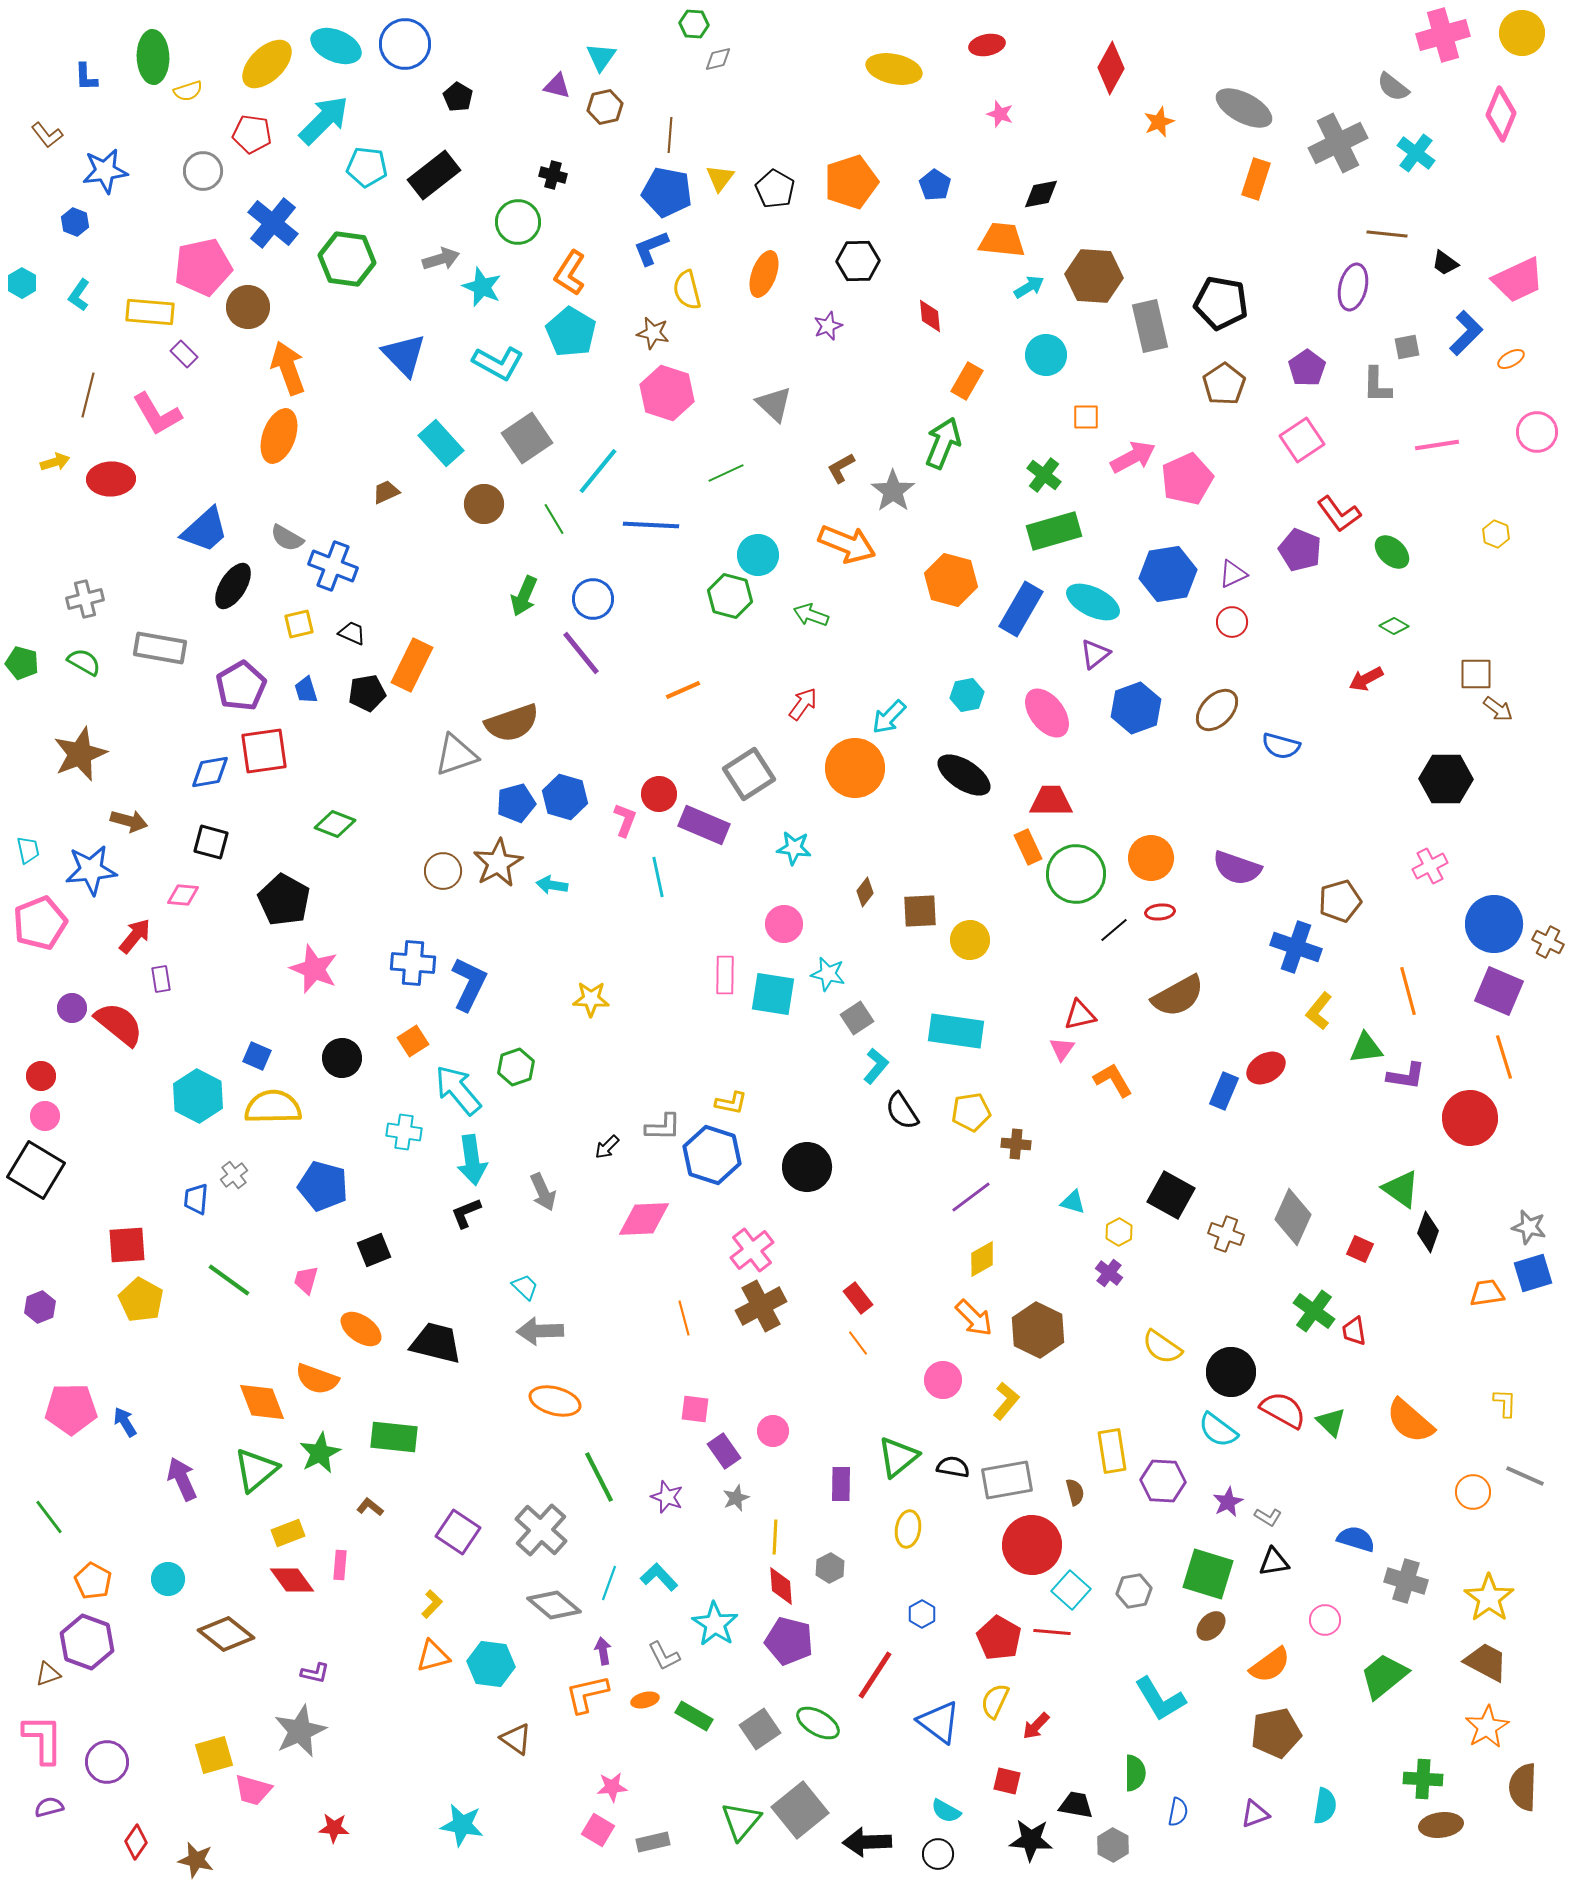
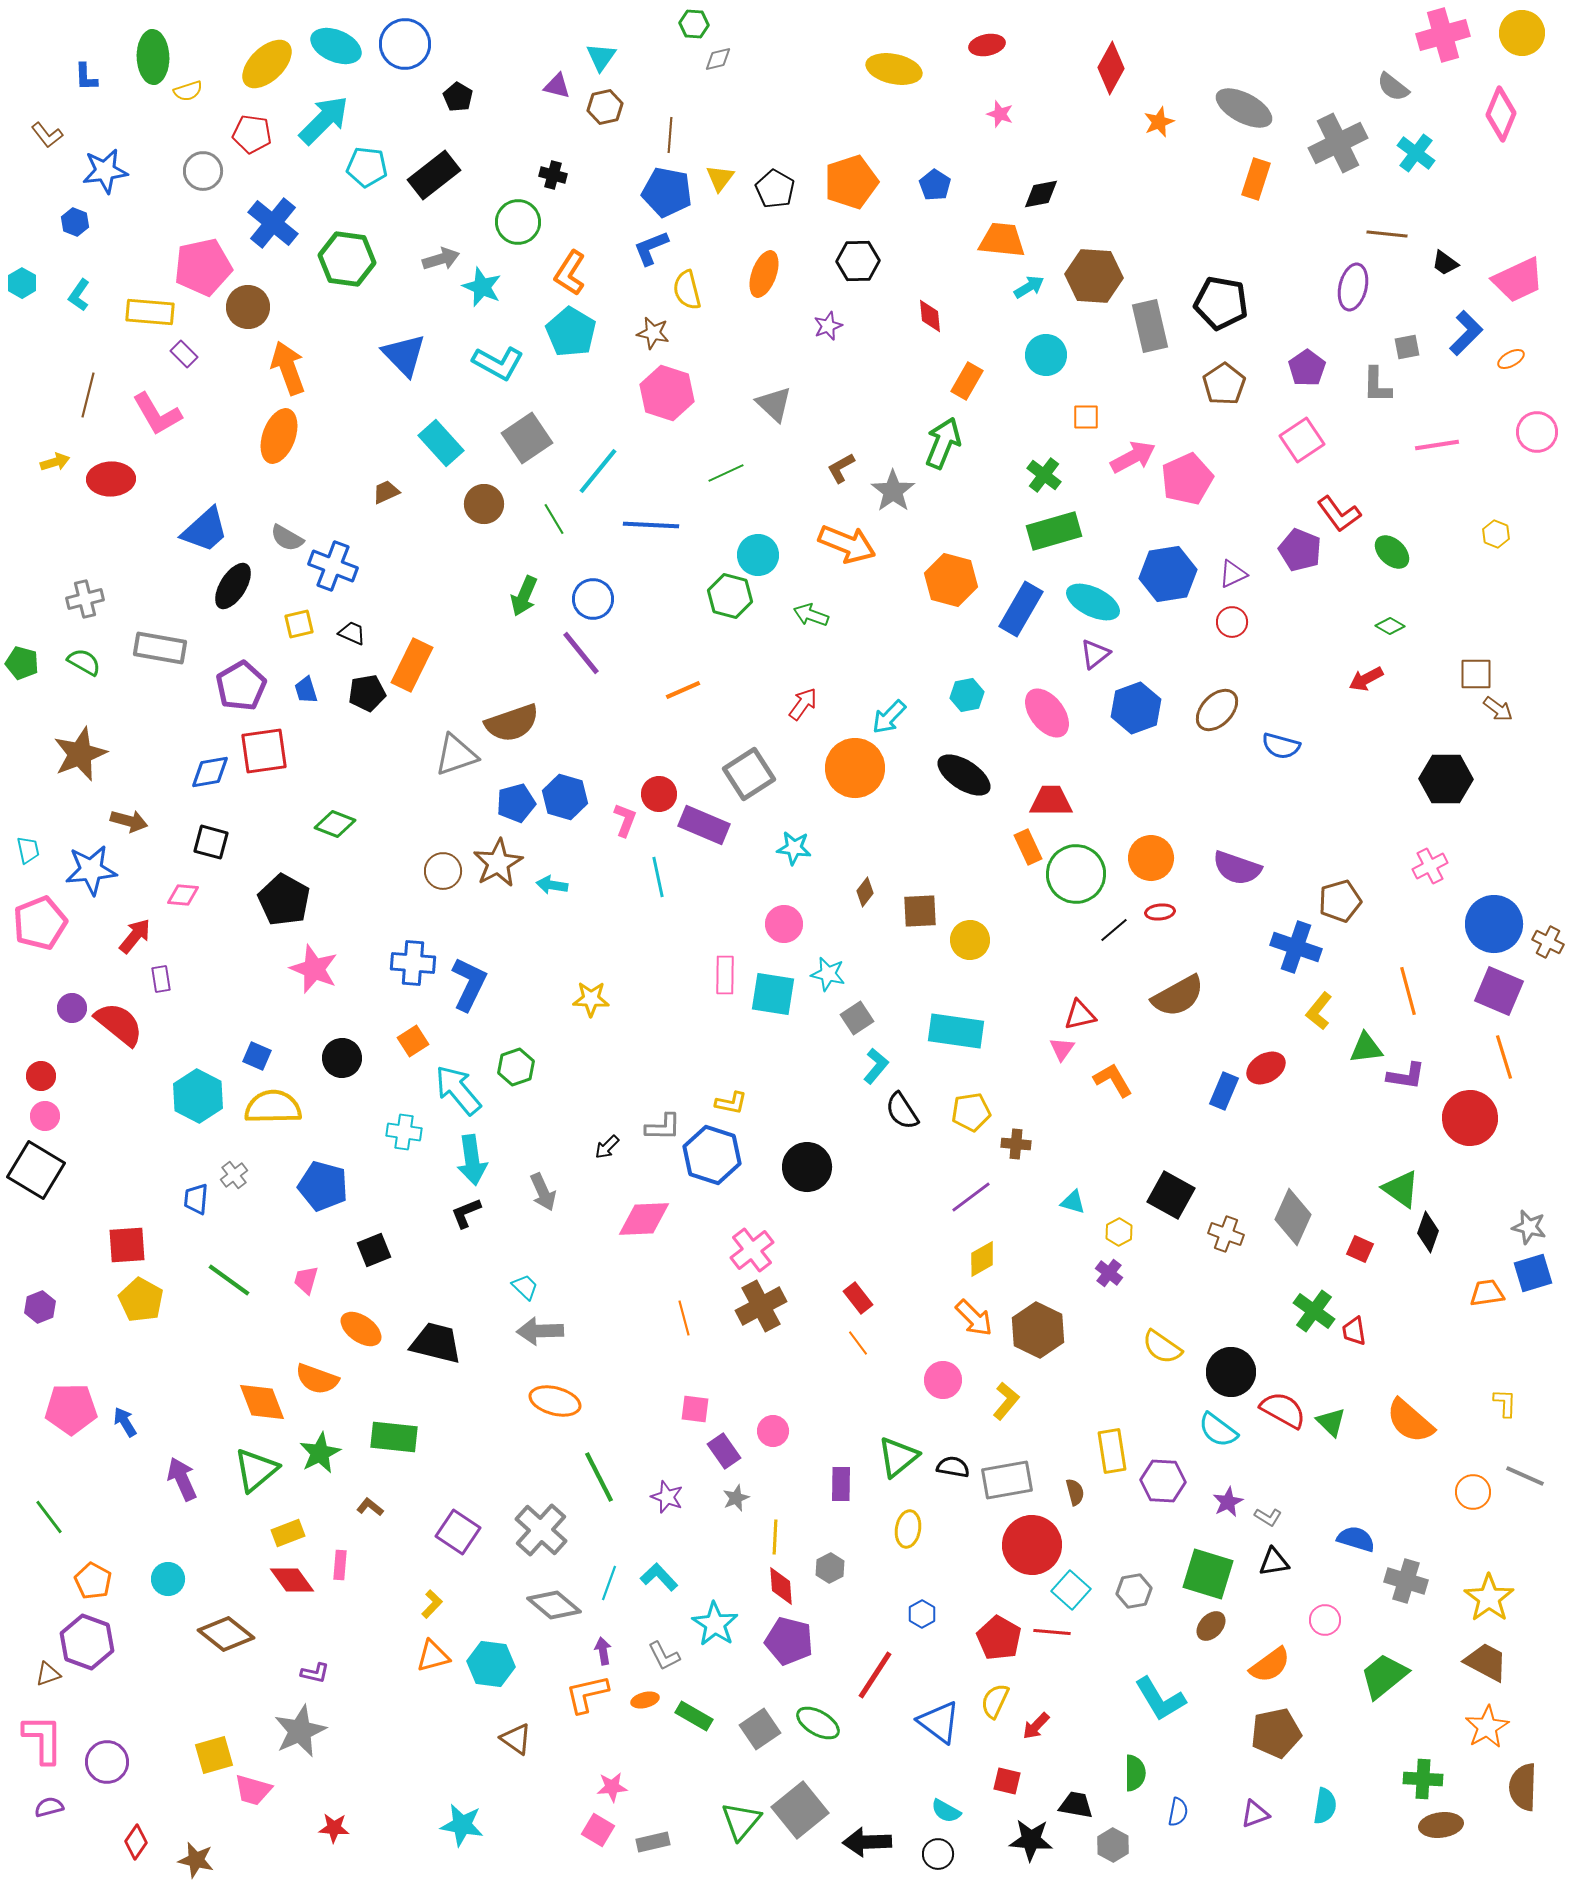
green diamond at (1394, 626): moved 4 px left
